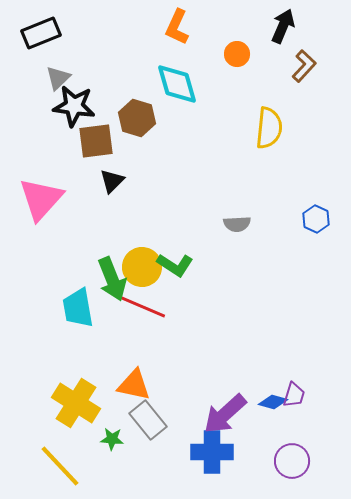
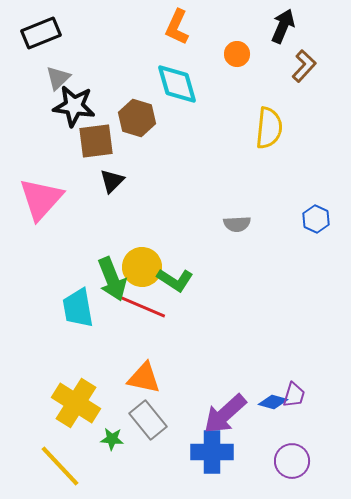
green L-shape: moved 15 px down
orange triangle: moved 10 px right, 7 px up
